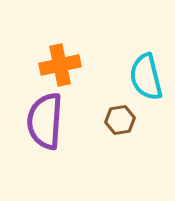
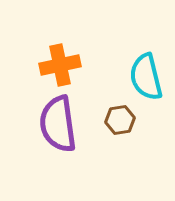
purple semicircle: moved 13 px right, 3 px down; rotated 12 degrees counterclockwise
